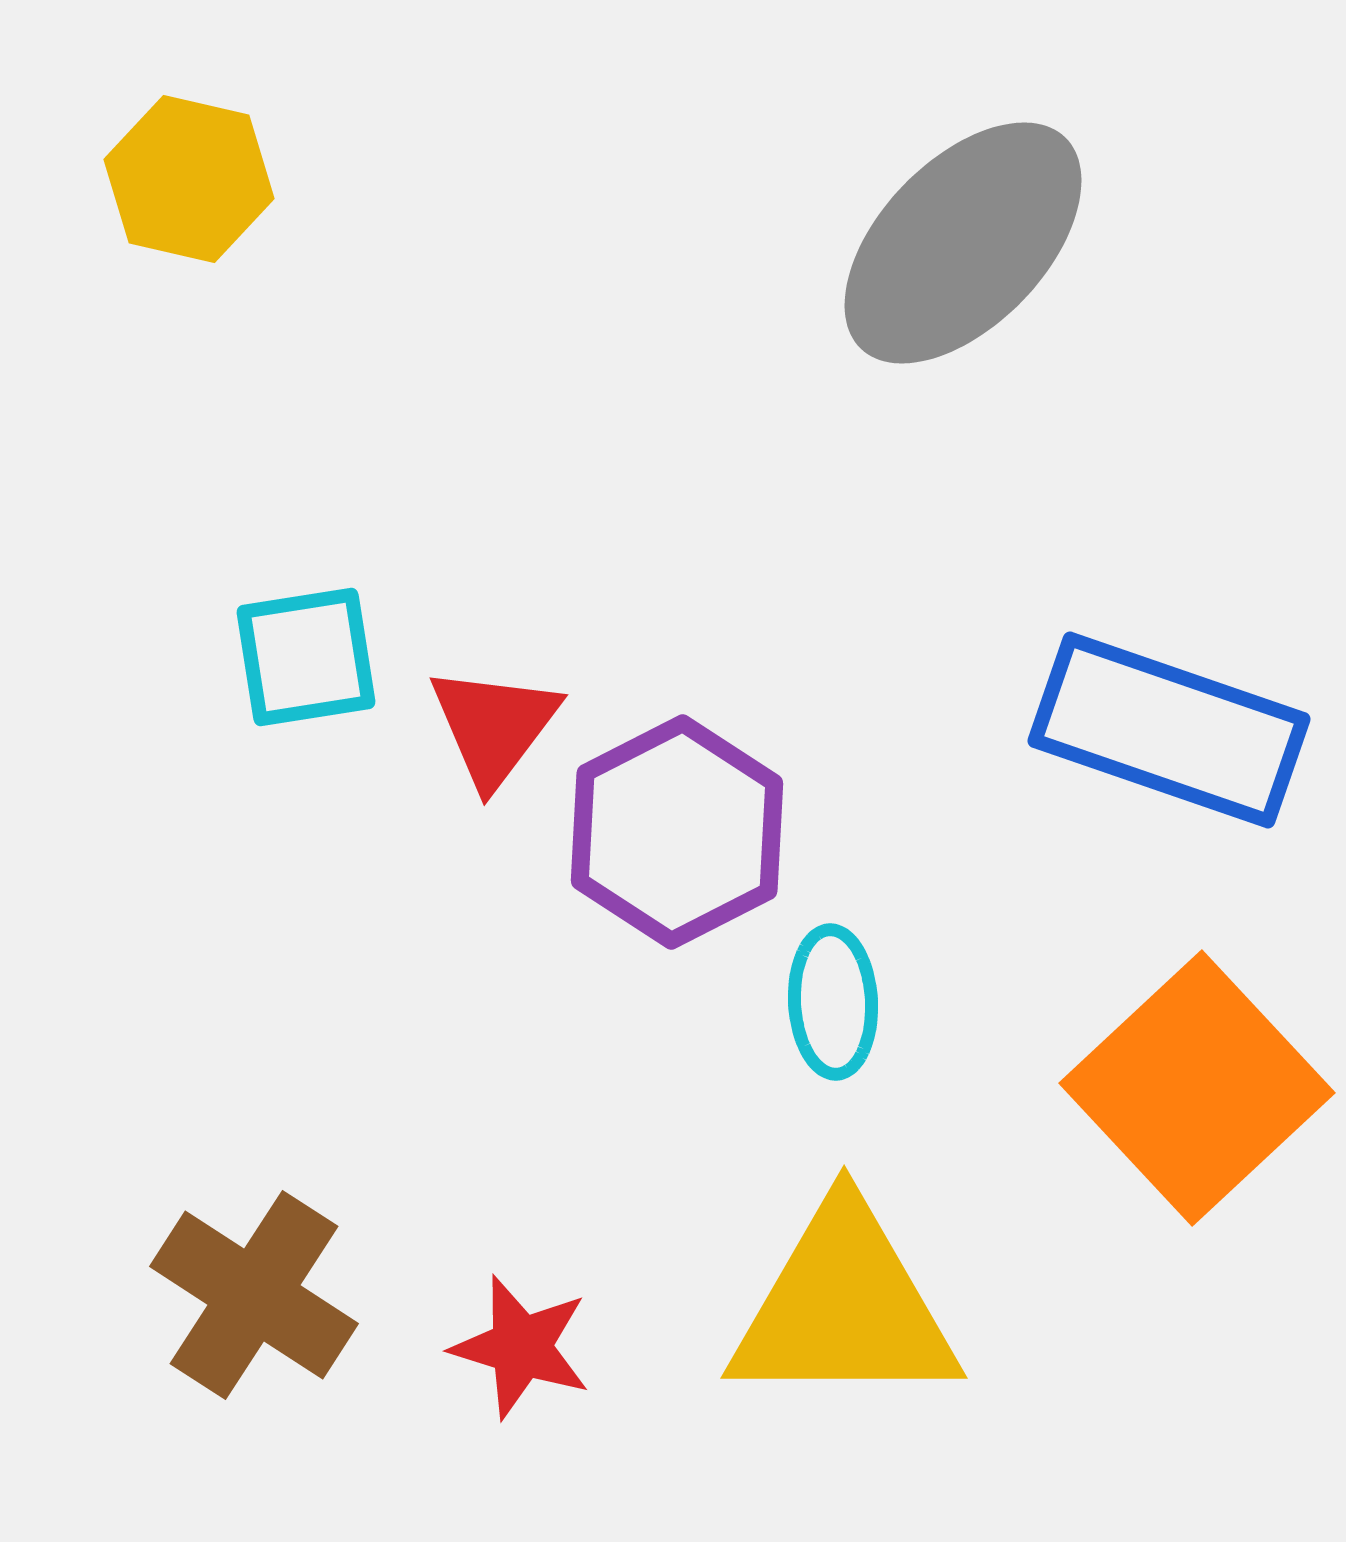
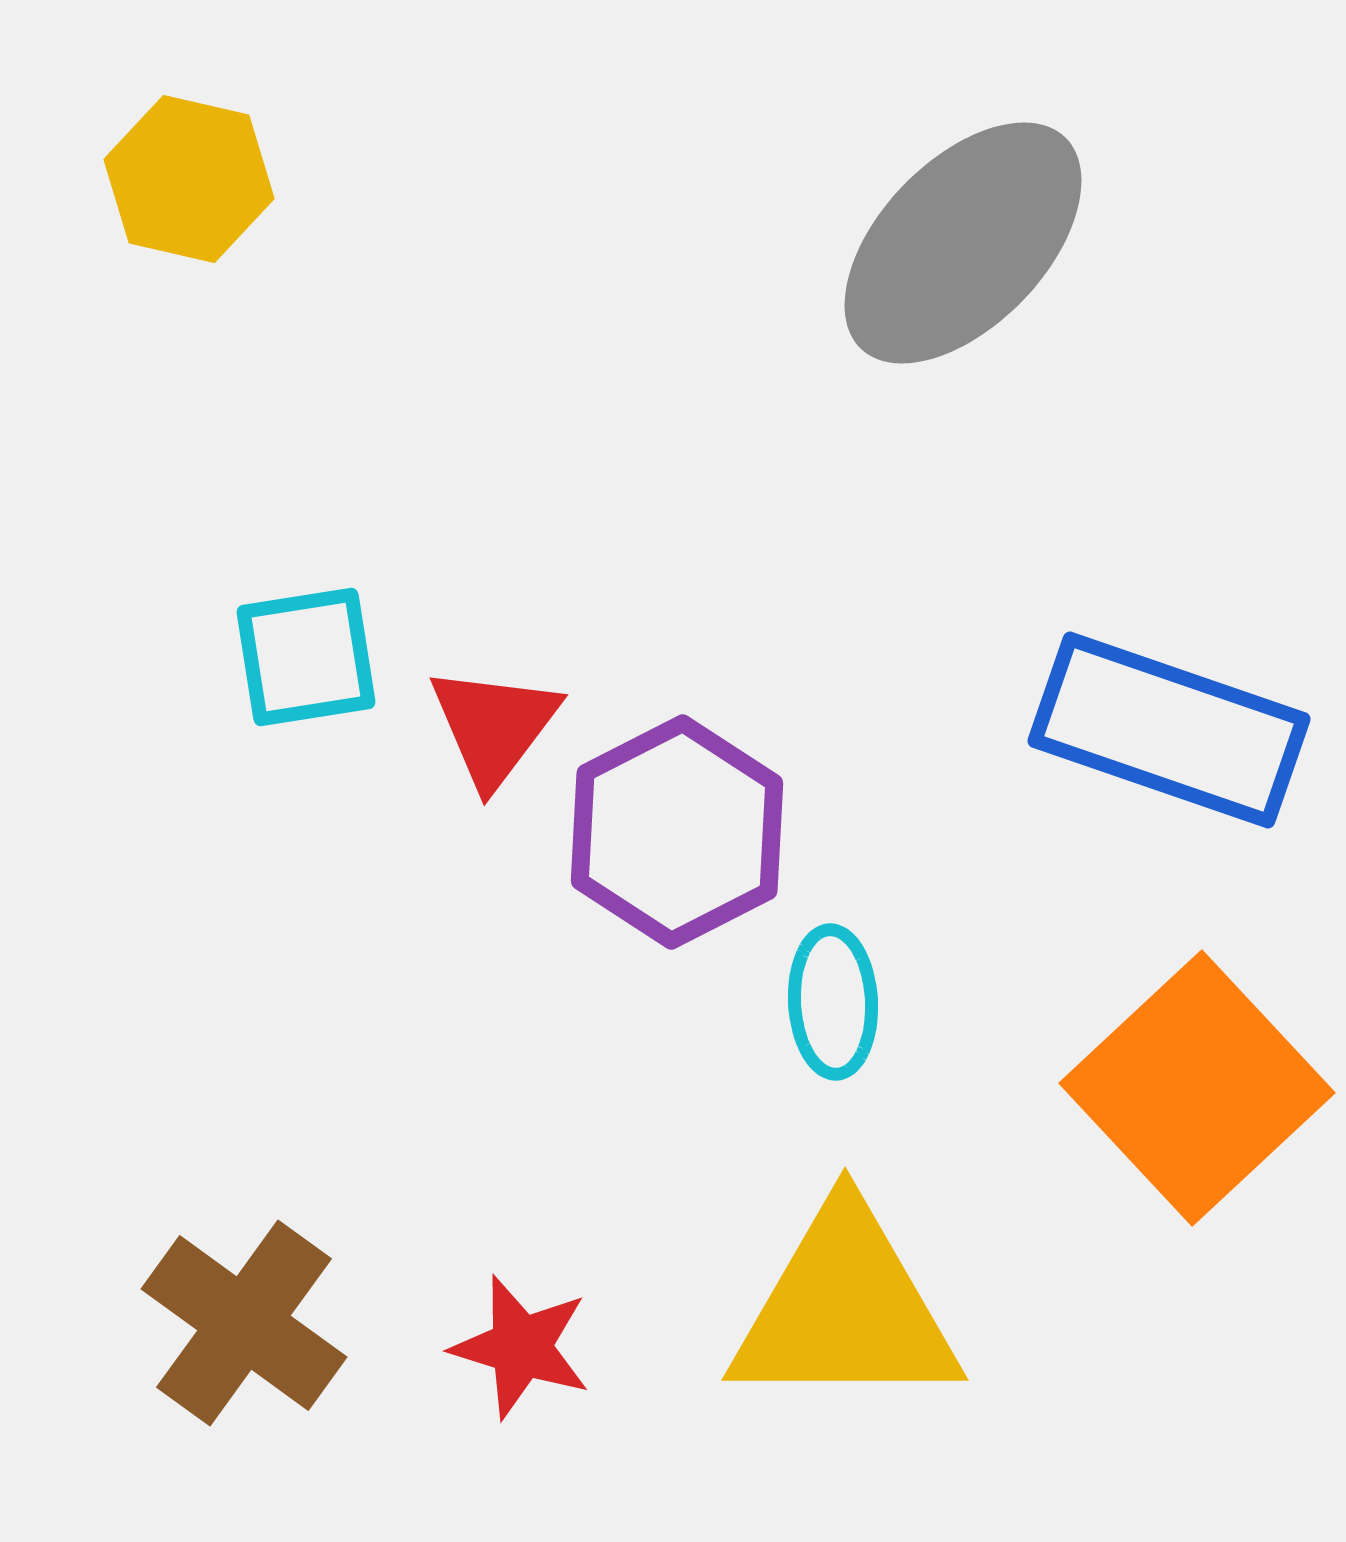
brown cross: moved 10 px left, 28 px down; rotated 3 degrees clockwise
yellow triangle: moved 1 px right, 2 px down
